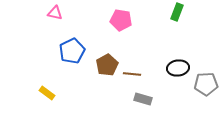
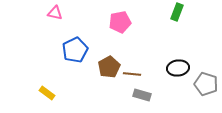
pink pentagon: moved 1 px left, 2 px down; rotated 20 degrees counterclockwise
blue pentagon: moved 3 px right, 1 px up
brown pentagon: moved 2 px right, 2 px down
gray pentagon: rotated 20 degrees clockwise
gray rectangle: moved 1 px left, 4 px up
